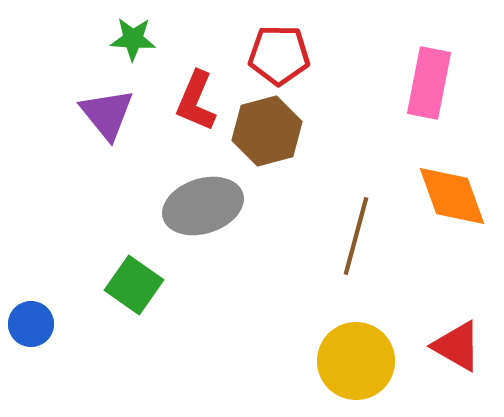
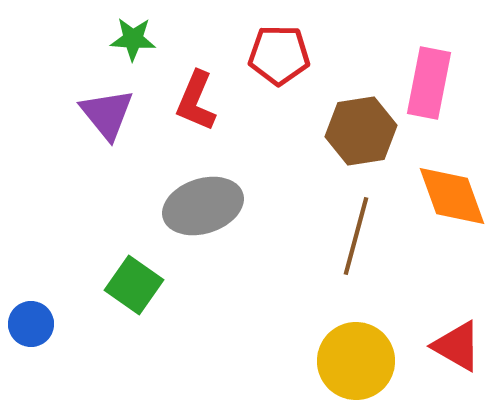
brown hexagon: moved 94 px right; rotated 6 degrees clockwise
